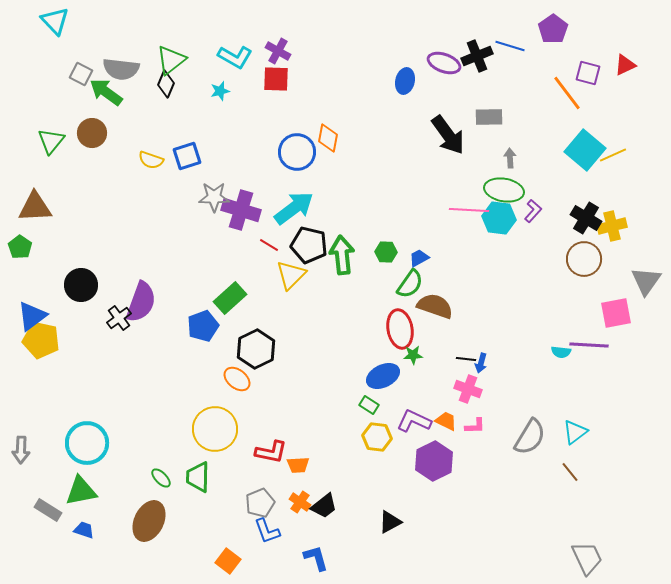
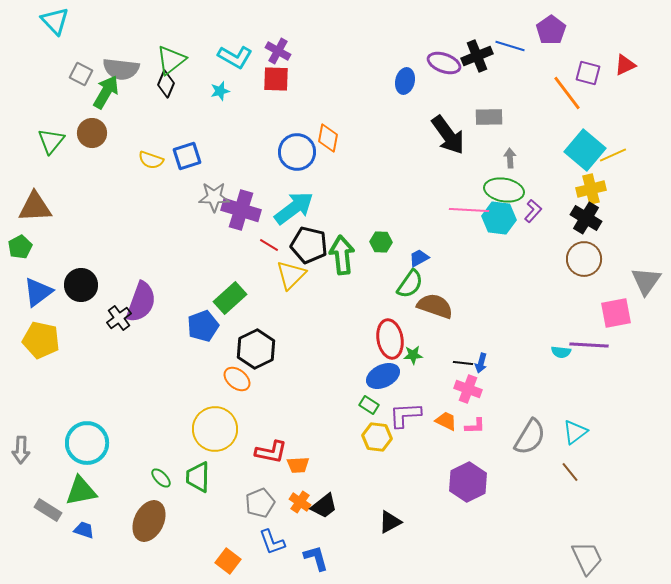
purple pentagon at (553, 29): moved 2 px left, 1 px down
green arrow at (106, 92): rotated 84 degrees clockwise
yellow cross at (612, 226): moved 21 px left, 37 px up
green pentagon at (20, 247): rotated 10 degrees clockwise
green hexagon at (386, 252): moved 5 px left, 10 px up
blue triangle at (32, 316): moved 6 px right, 24 px up
red ellipse at (400, 329): moved 10 px left, 10 px down
black line at (466, 359): moved 3 px left, 4 px down
purple L-shape at (414, 421): moved 9 px left, 6 px up; rotated 28 degrees counterclockwise
purple hexagon at (434, 461): moved 34 px right, 21 px down
blue L-shape at (267, 531): moved 5 px right, 11 px down
